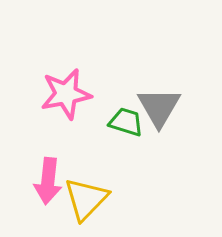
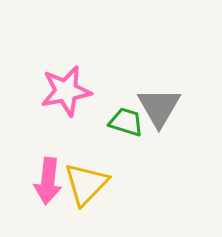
pink star: moved 3 px up
yellow triangle: moved 15 px up
